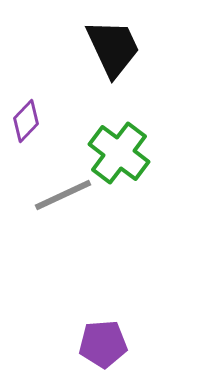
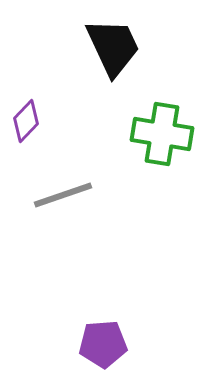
black trapezoid: moved 1 px up
green cross: moved 43 px right, 19 px up; rotated 28 degrees counterclockwise
gray line: rotated 6 degrees clockwise
